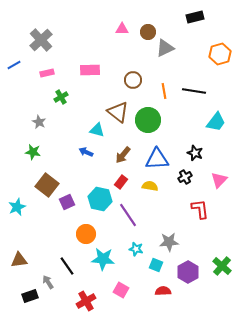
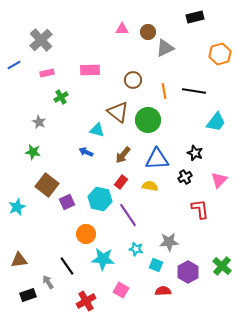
black rectangle at (30, 296): moved 2 px left, 1 px up
